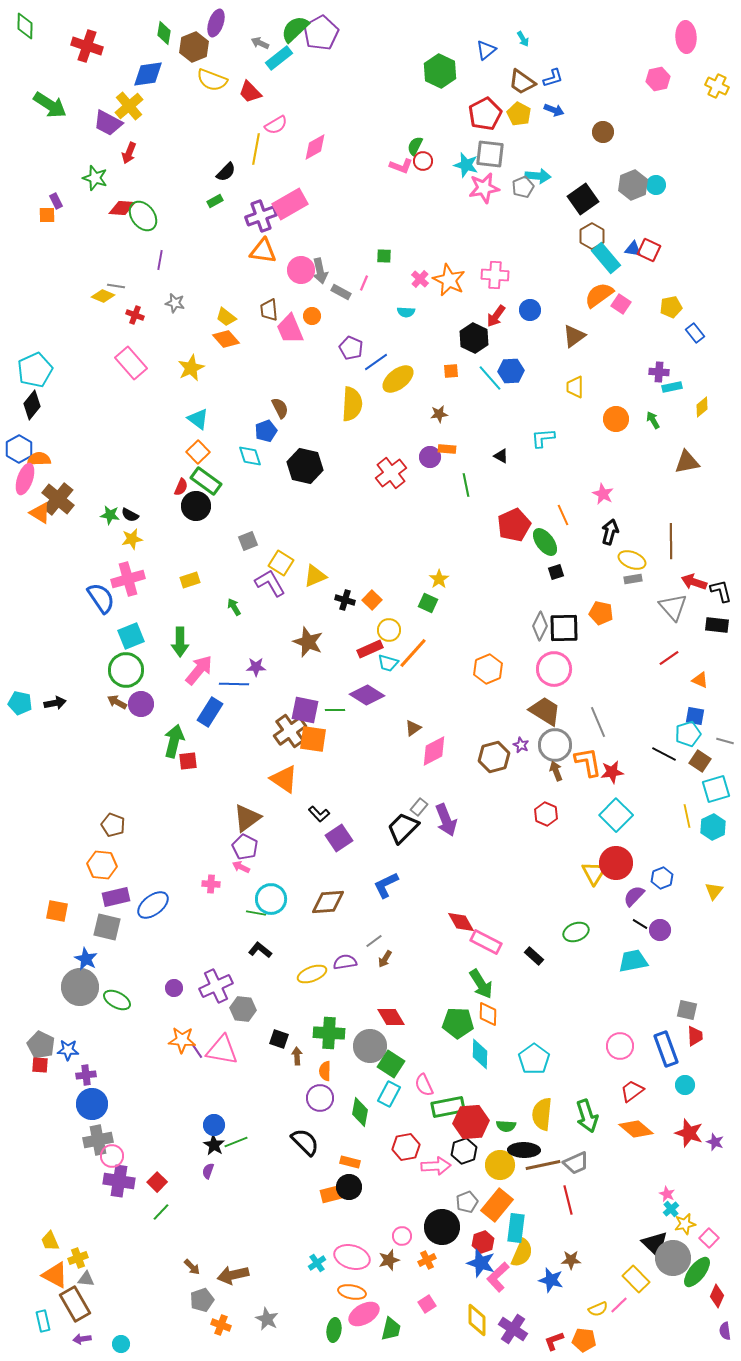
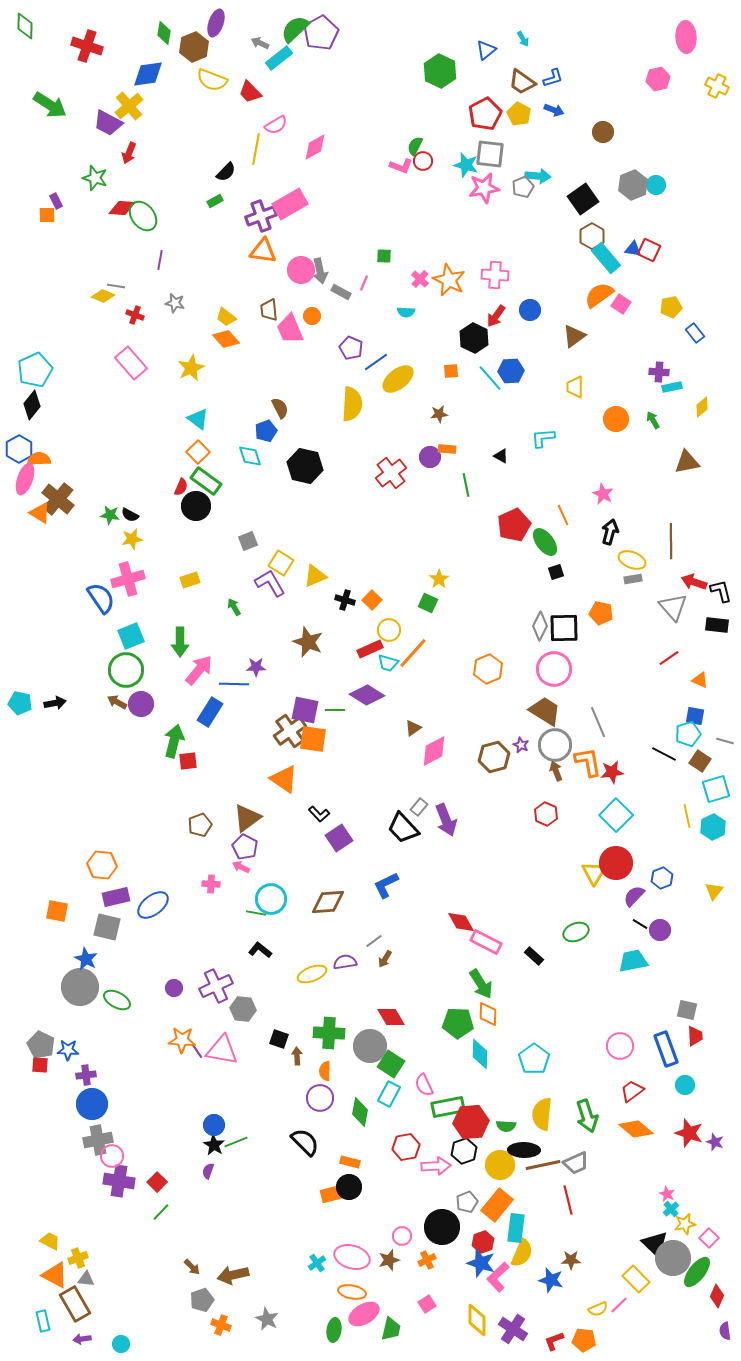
brown pentagon at (113, 825): moved 87 px right; rotated 30 degrees clockwise
black trapezoid at (403, 828): rotated 88 degrees counterclockwise
yellow trapezoid at (50, 1241): rotated 140 degrees clockwise
